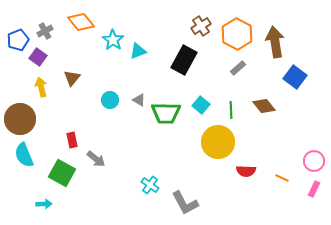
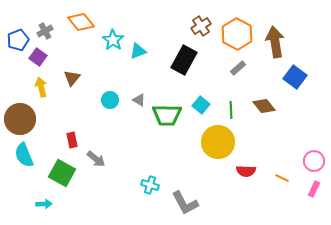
green trapezoid: moved 1 px right, 2 px down
cyan cross: rotated 18 degrees counterclockwise
